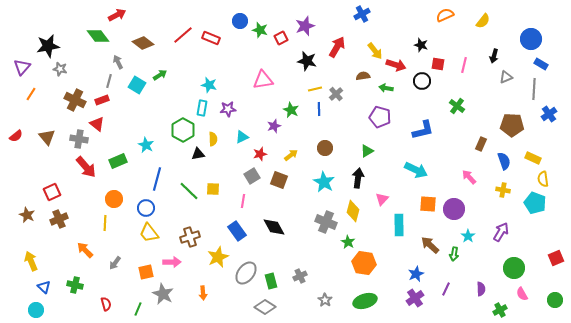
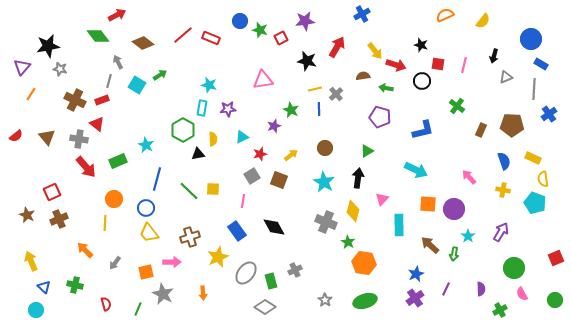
purple star at (305, 26): moved 5 px up; rotated 12 degrees clockwise
brown rectangle at (481, 144): moved 14 px up
gray cross at (300, 276): moved 5 px left, 6 px up
